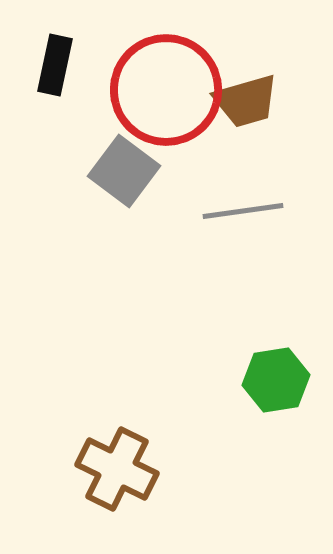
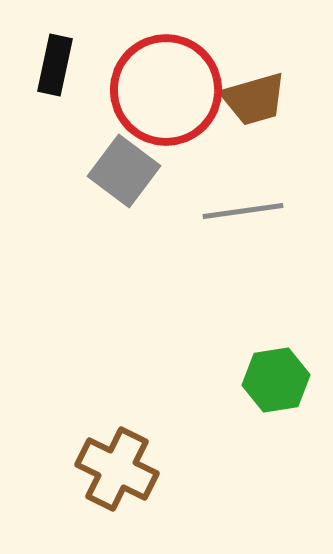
brown trapezoid: moved 8 px right, 2 px up
